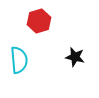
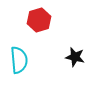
red hexagon: moved 1 px up
